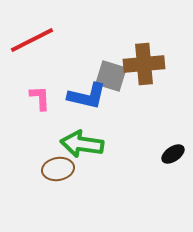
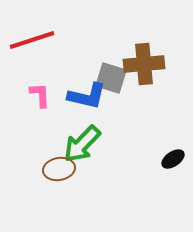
red line: rotated 9 degrees clockwise
gray square: moved 2 px down
pink L-shape: moved 3 px up
green arrow: rotated 54 degrees counterclockwise
black ellipse: moved 5 px down
brown ellipse: moved 1 px right
